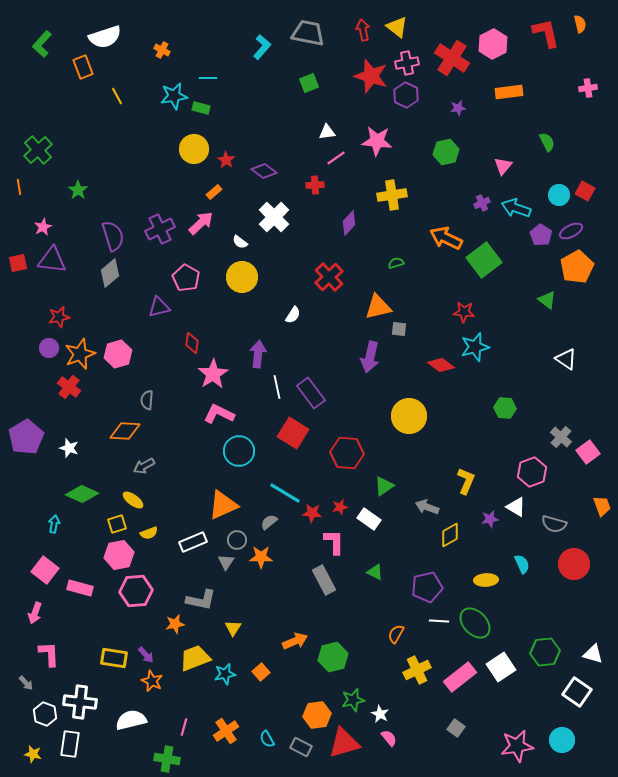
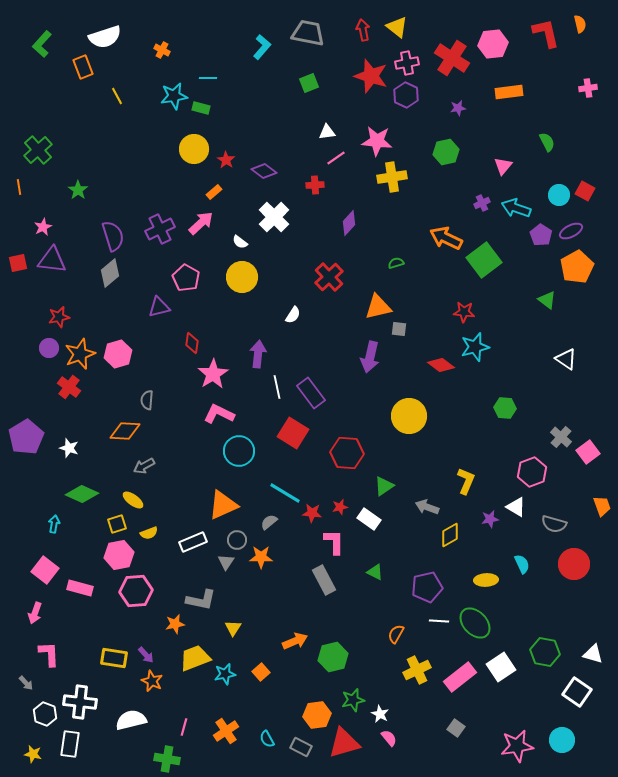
pink hexagon at (493, 44): rotated 20 degrees clockwise
yellow cross at (392, 195): moved 18 px up
green hexagon at (545, 652): rotated 16 degrees clockwise
